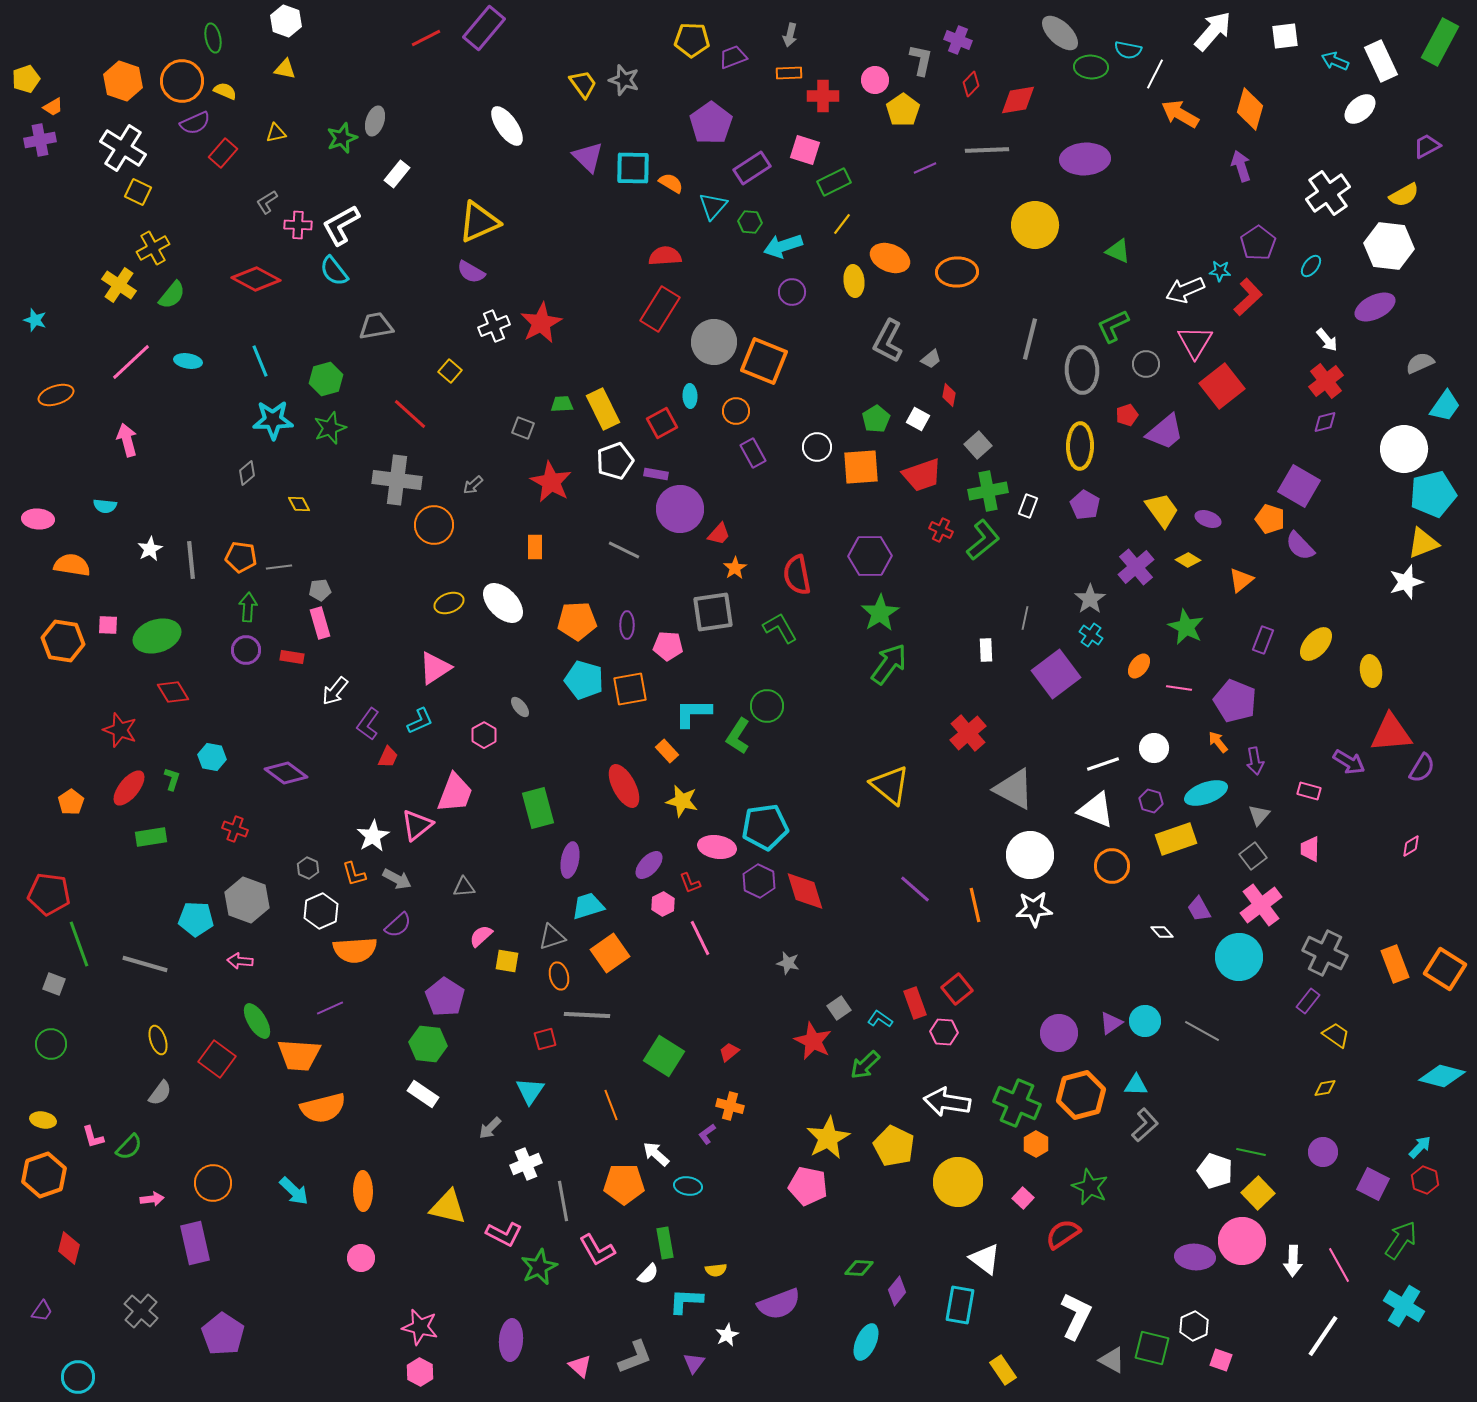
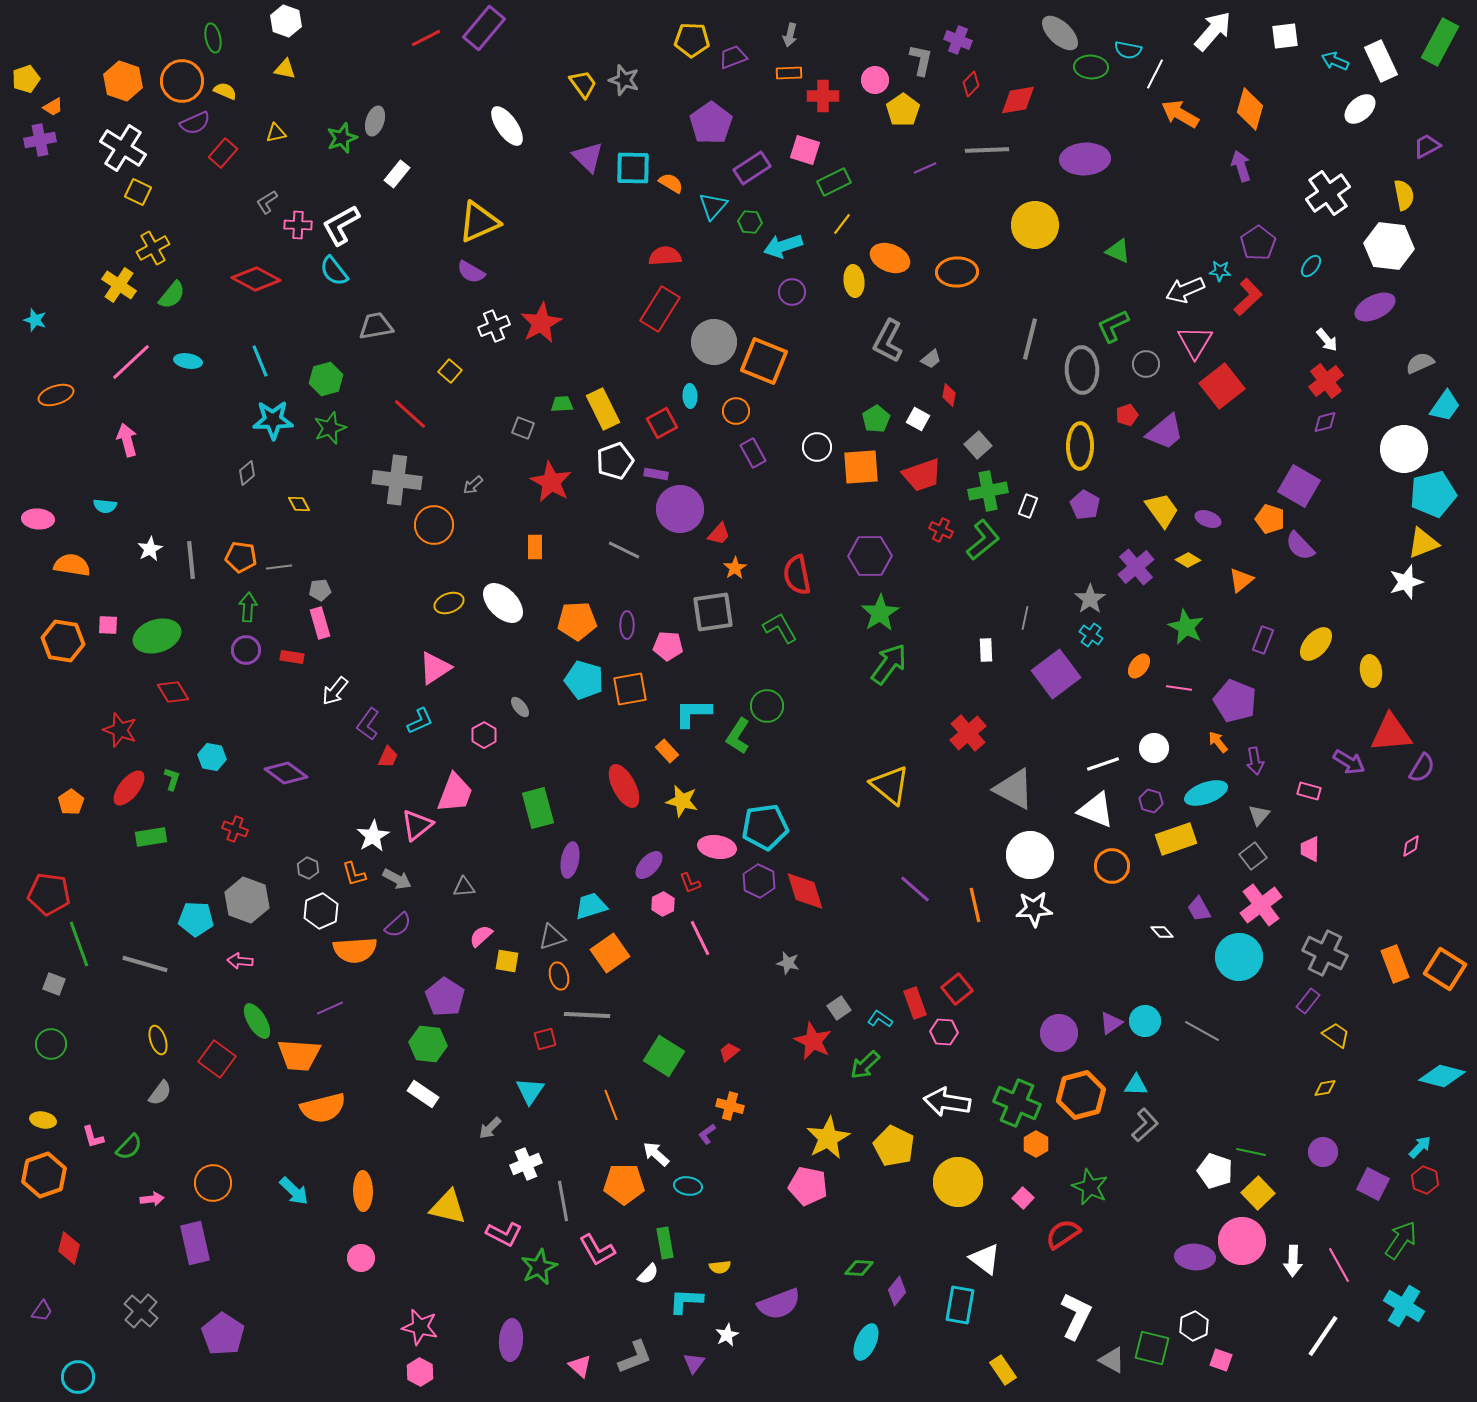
yellow semicircle at (1404, 195): rotated 72 degrees counterclockwise
cyan trapezoid at (588, 906): moved 3 px right
yellow semicircle at (716, 1270): moved 4 px right, 3 px up
